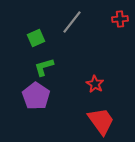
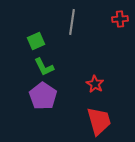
gray line: rotated 30 degrees counterclockwise
green square: moved 3 px down
green L-shape: rotated 100 degrees counterclockwise
purple pentagon: moved 7 px right
red trapezoid: moved 2 px left; rotated 20 degrees clockwise
